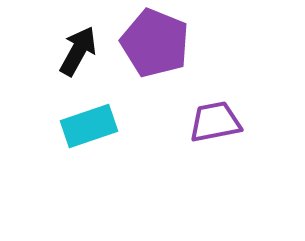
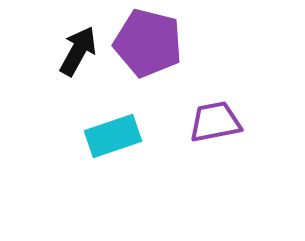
purple pentagon: moved 7 px left; rotated 8 degrees counterclockwise
cyan rectangle: moved 24 px right, 10 px down
